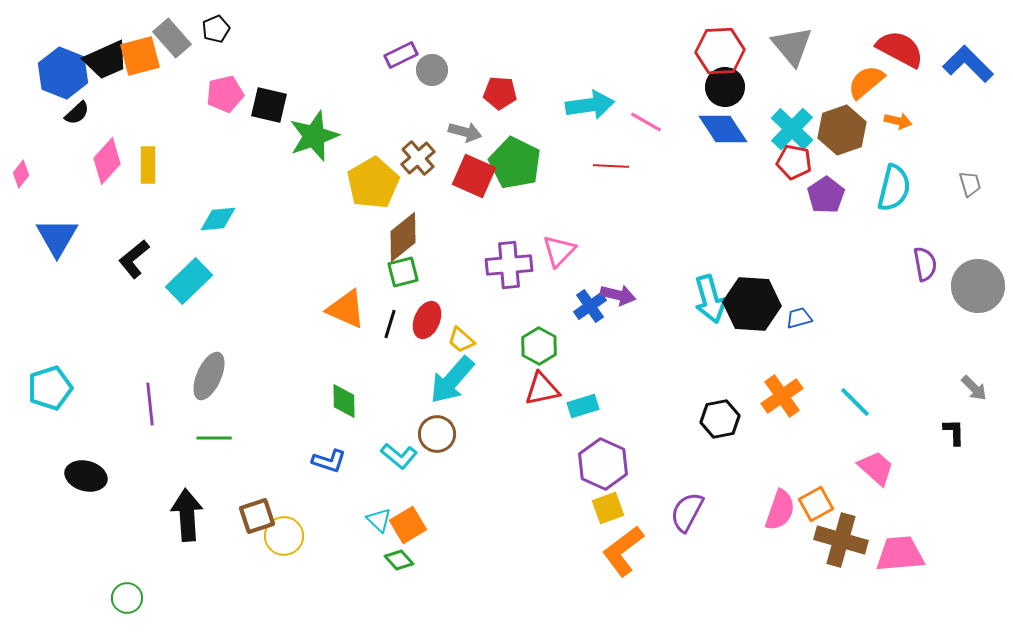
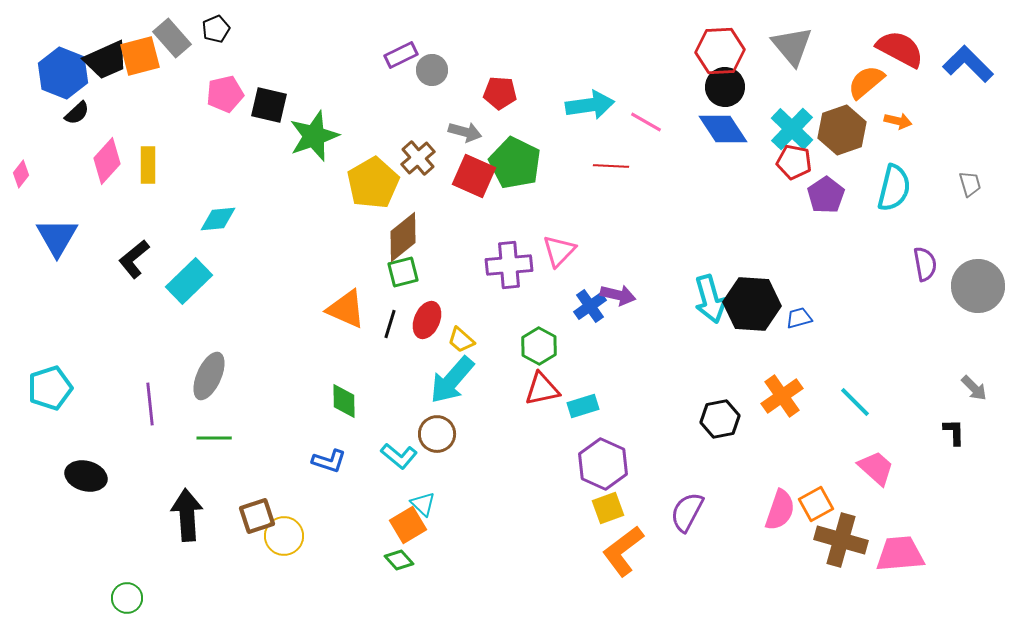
cyan triangle at (379, 520): moved 44 px right, 16 px up
